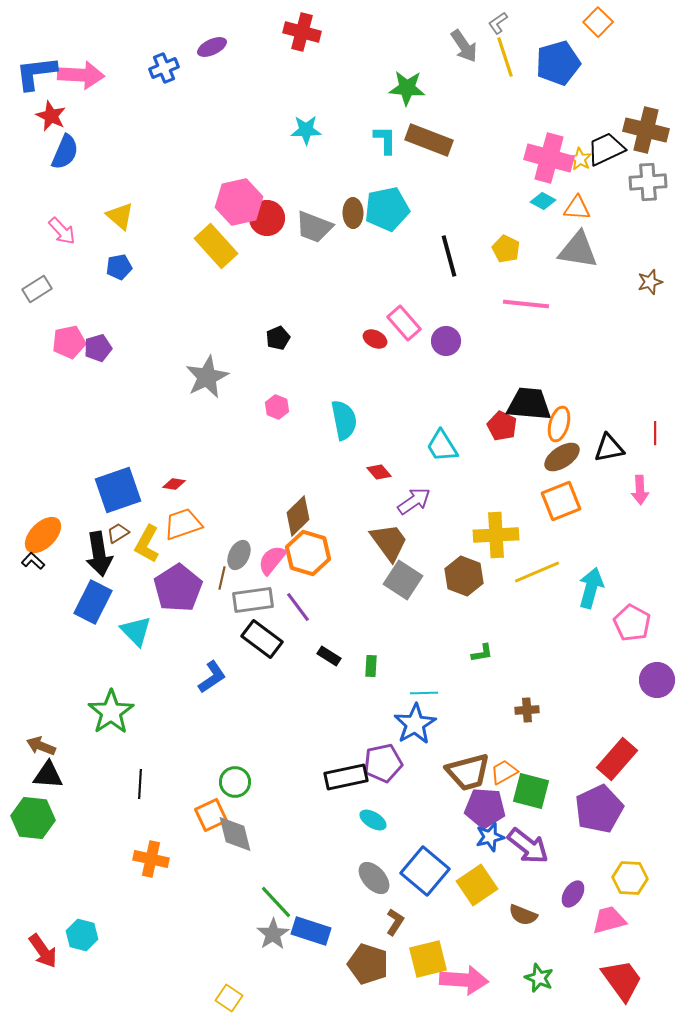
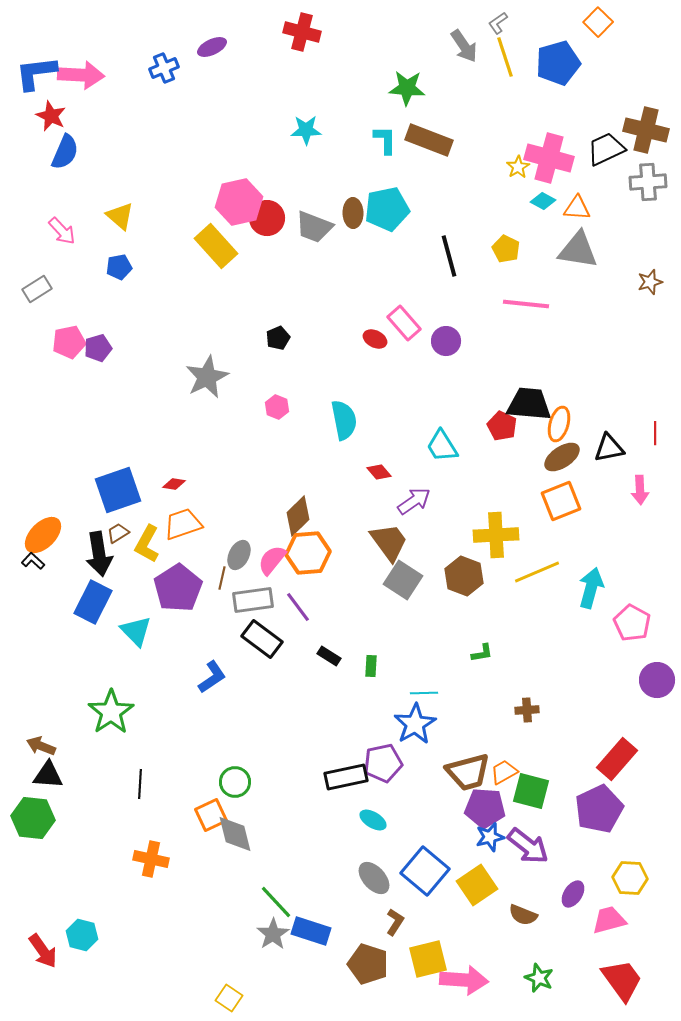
yellow star at (580, 159): moved 62 px left, 8 px down; rotated 10 degrees clockwise
orange hexagon at (308, 553): rotated 21 degrees counterclockwise
